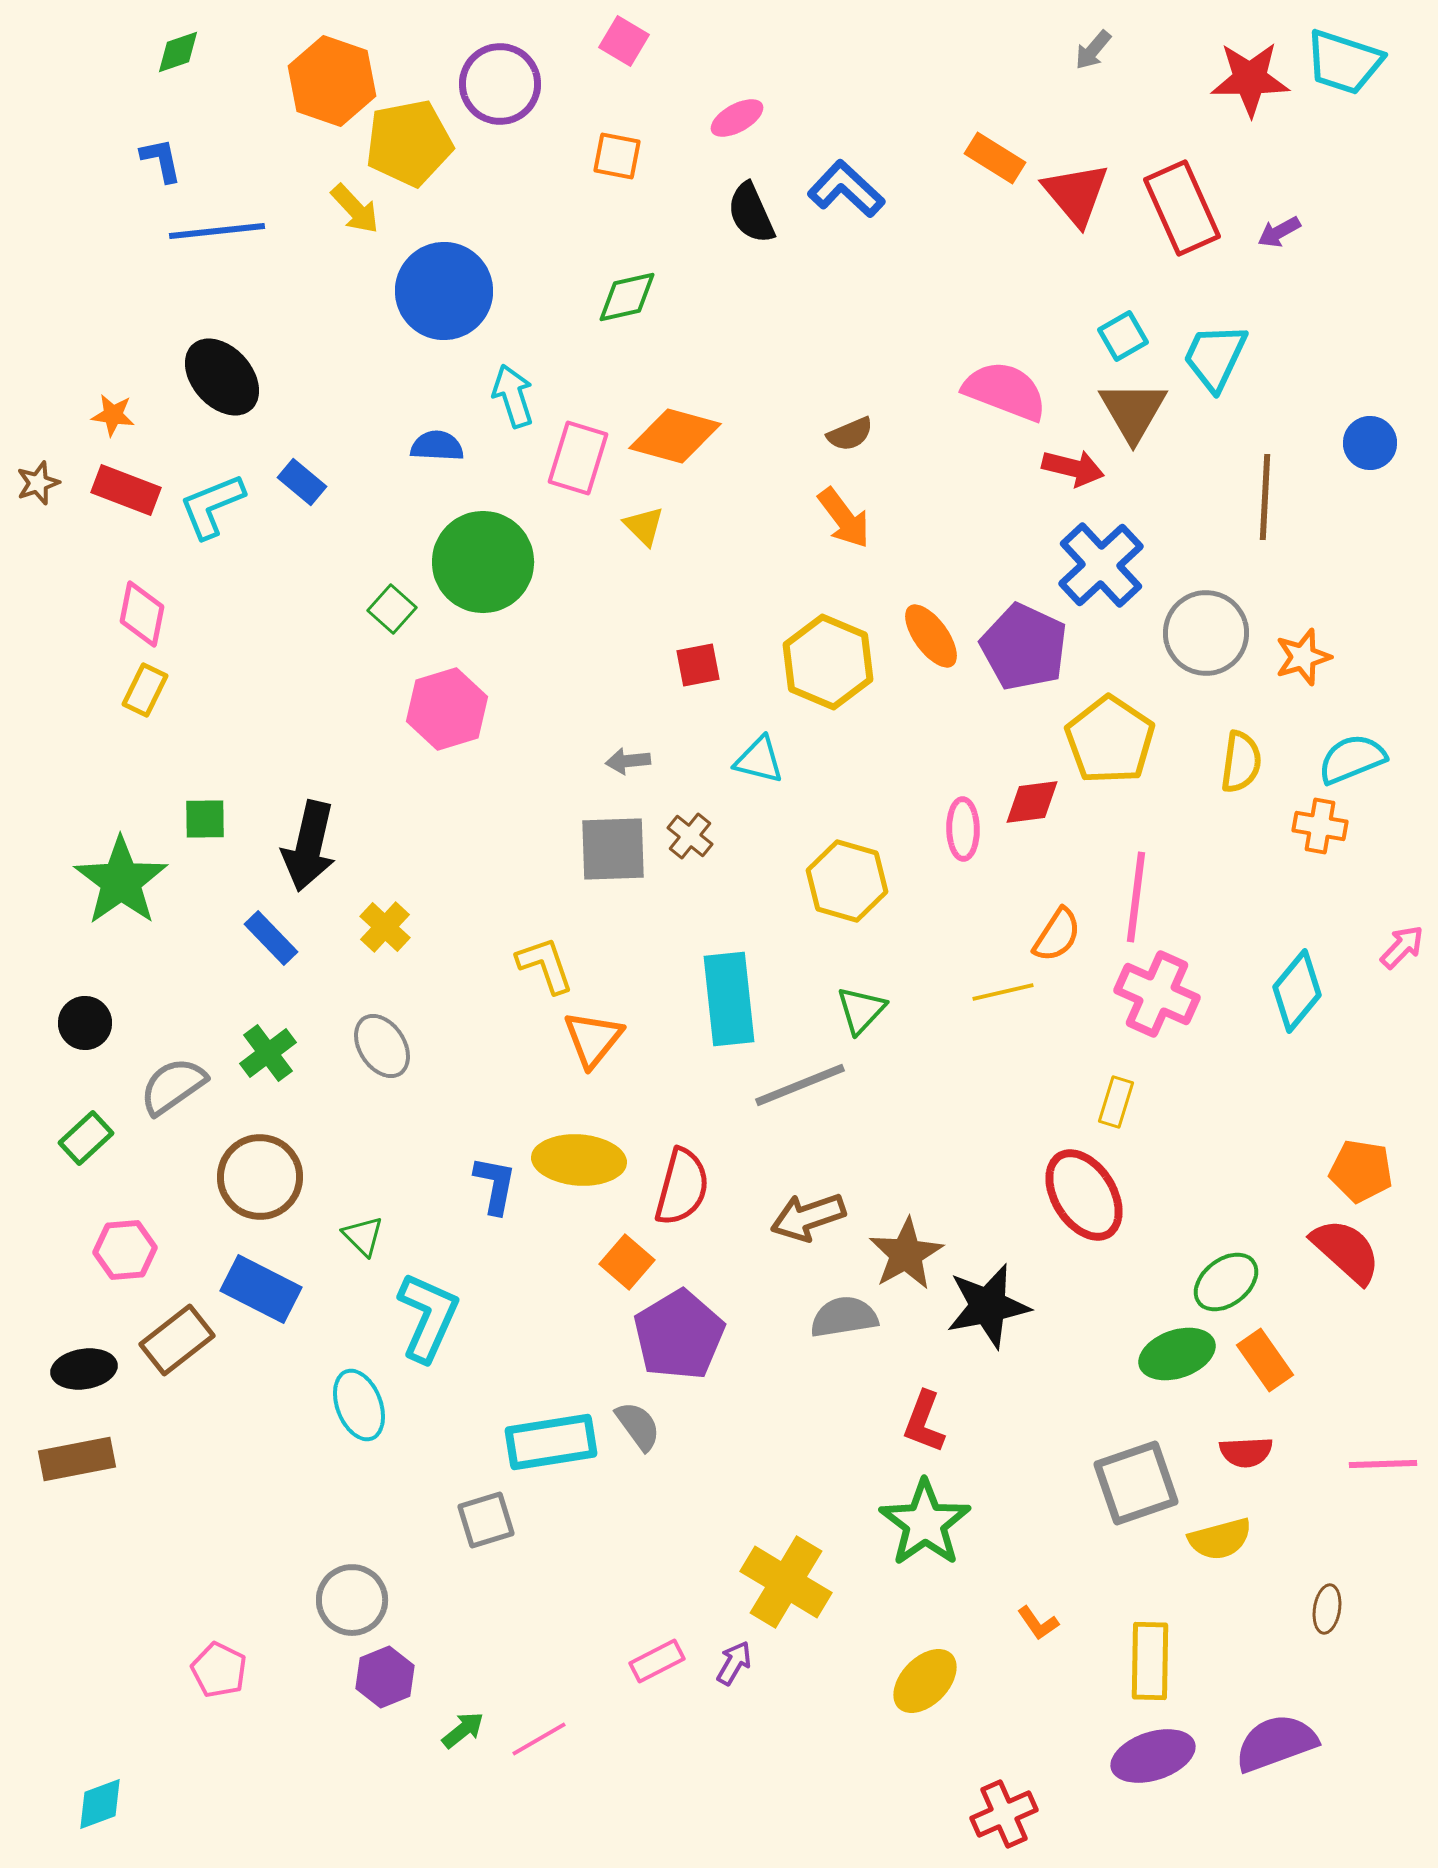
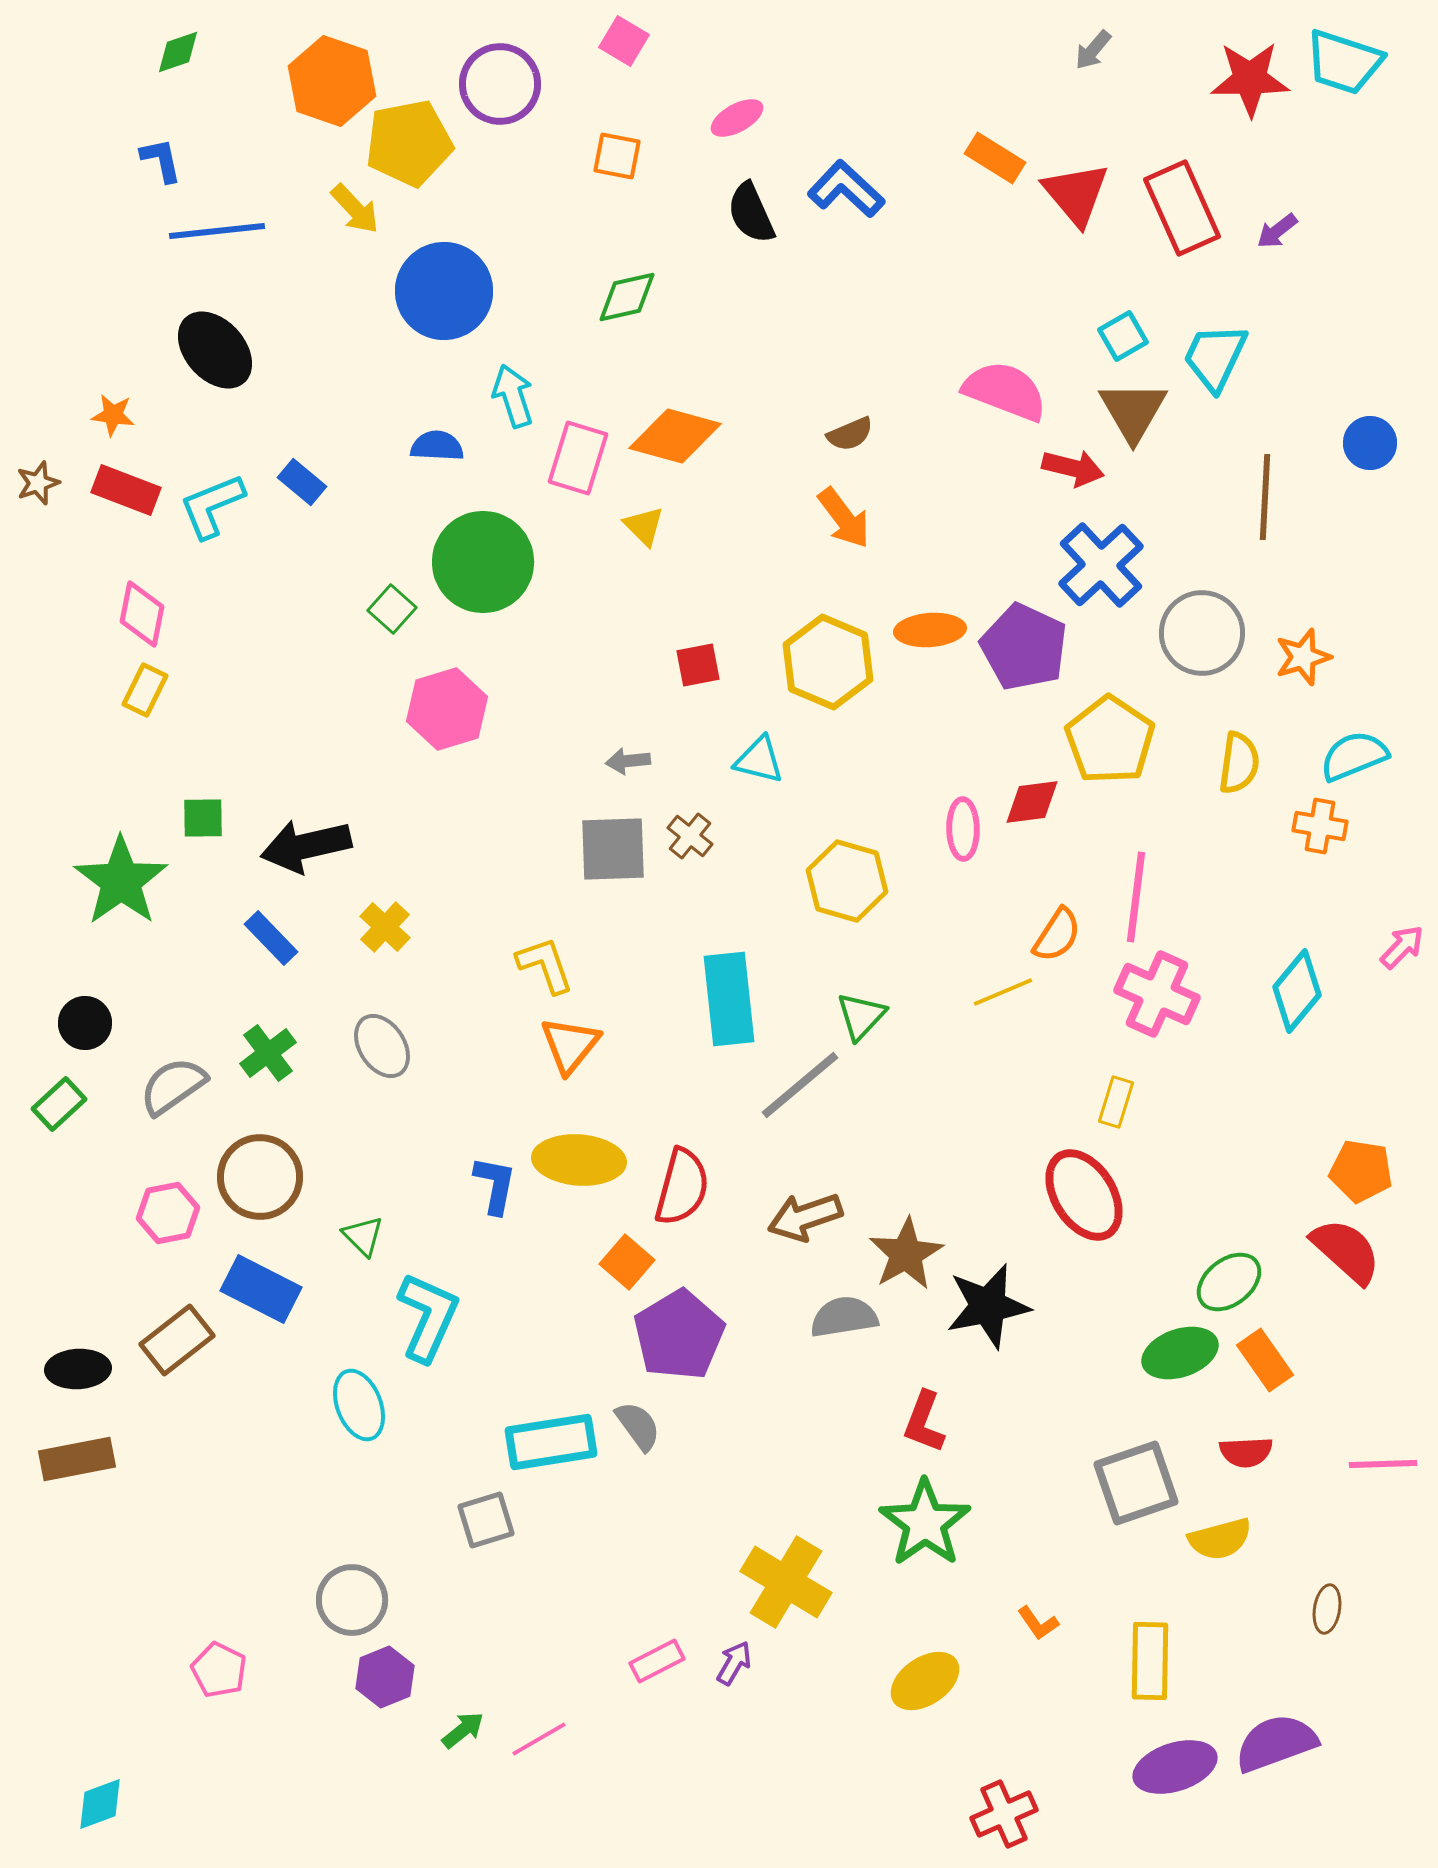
purple arrow at (1279, 232): moved 2 px left, 1 px up; rotated 9 degrees counterclockwise
black ellipse at (222, 377): moved 7 px left, 27 px up
gray circle at (1206, 633): moved 4 px left
orange ellipse at (931, 636): moved 1 px left, 6 px up; rotated 58 degrees counterclockwise
cyan semicircle at (1352, 759): moved 2 px right, 3 px up
yellow semicircle at (1241, 762): moved 2 px left, 1 px down
green square at (205, 819): moved 2 px left, 1 px up
black arrow at (309, 846): moved 3 px left; rotated 64 degrees clockwise
yellow line at (1003, 992): rotated 10 degrees counterclockwise
green triangle at (861, 1010): moved 6 px down
orange triangle at (593, 1039): moved 23 px left, 6 px down
gray line at (800, 1085): rotated 18 degrees counterclockwise
green rectangle at (86, 1138): moved 27 px left, 34 px up
brown arrow at (808, 1217): moved 3 px left
pink hexagon at (125, 1250): moved 43 px right, 37 px up; rotated 6 degrees counterclockwise
green ellipse at (1226, 1282): moved 3 px right
green ellipse at (1177, 1354): moved 3 px right, 1 px up
black ellipse at (84, 1369): moved 6 px left; rotated 6 degrees clockwise
yellow ellipse at (925, 1681): rotated 12 degrees clockwise
purple ellipse at (1153, 1756): moved 22 px right, 11 px down
